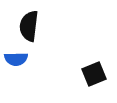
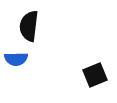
black square: moved 1 px right, 1 px down
